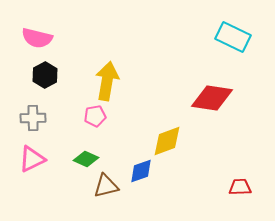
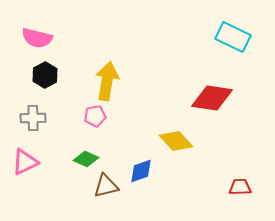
yellow diamond: moved 9 px right; rotated 68 degrees clockwise
pink triangle: moved 7 px left, 3 px down
